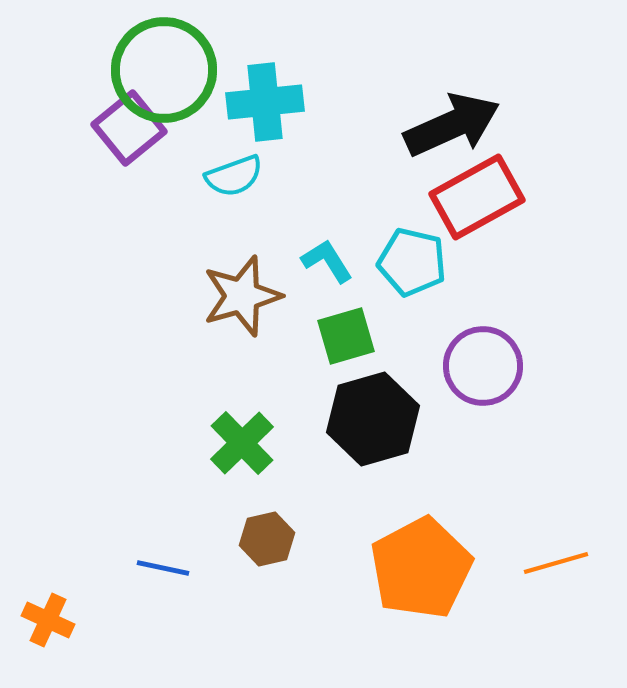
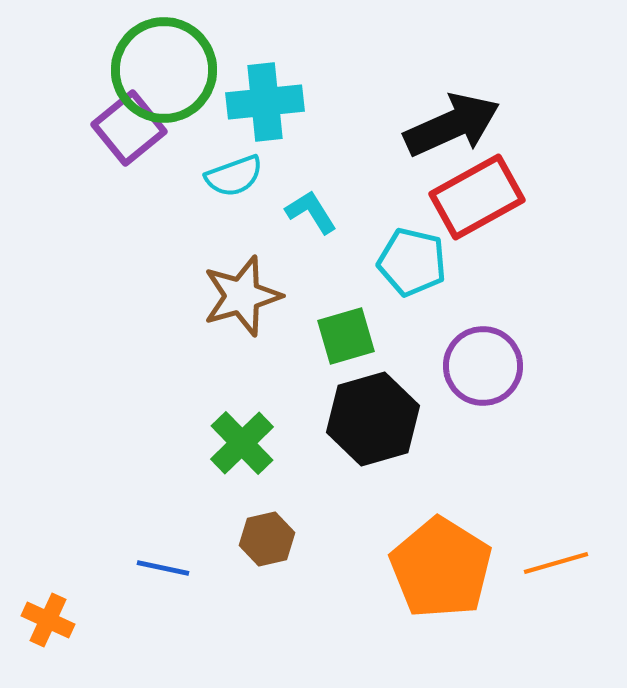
cyan L-shape: moved 16 px left, 49 px up
orange pentagon: moved 20 px right; rotated 12 degrees counterclockwise
